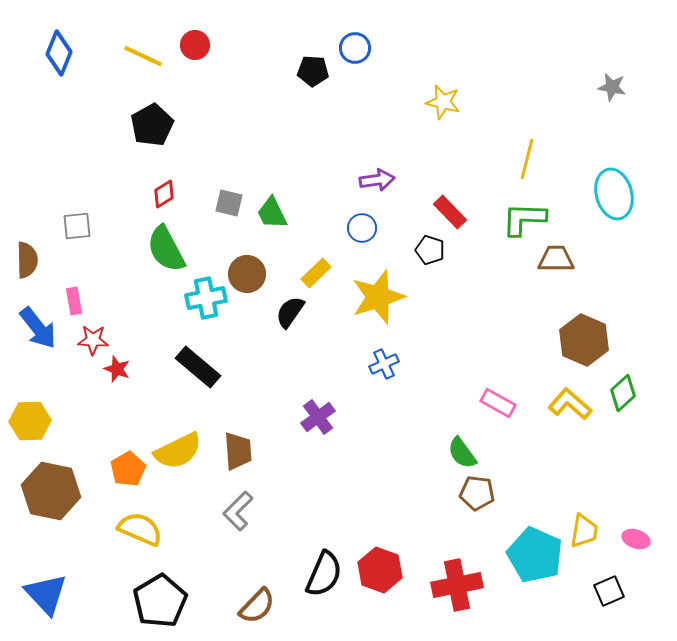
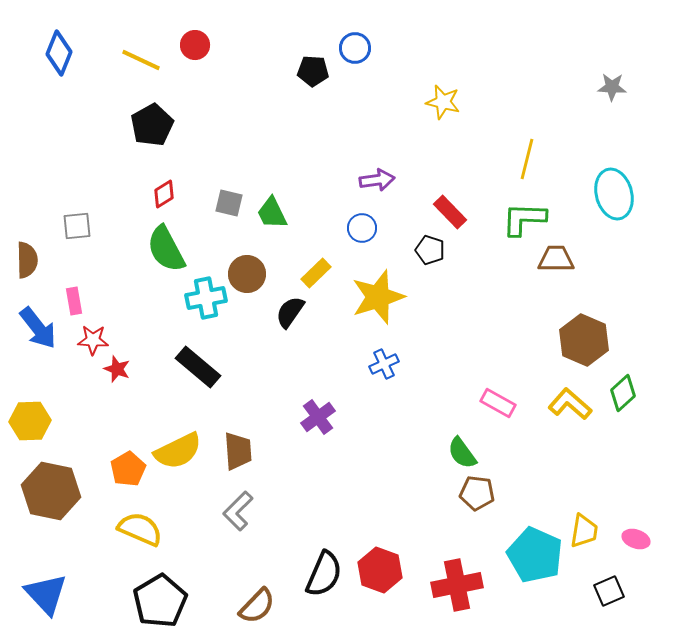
yellow line at (143, 56): moved 2 px left, 4 px down
gray star at (612, 87): rotated 8 degrees counterclockwise
